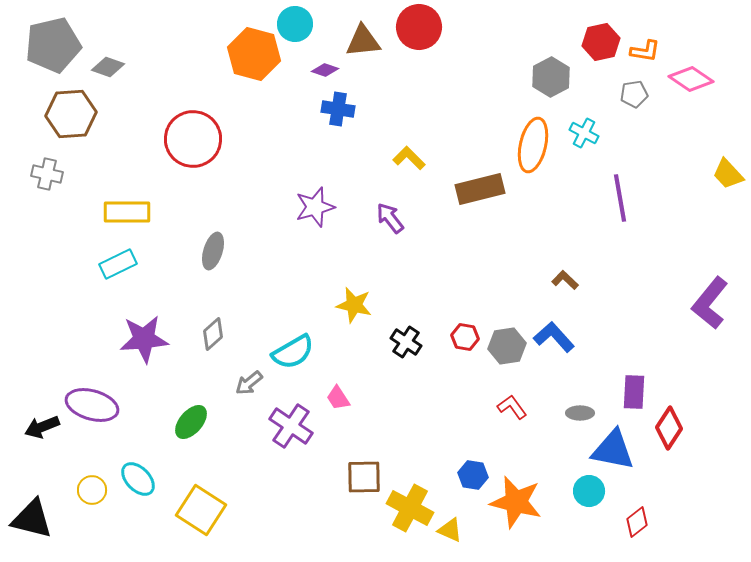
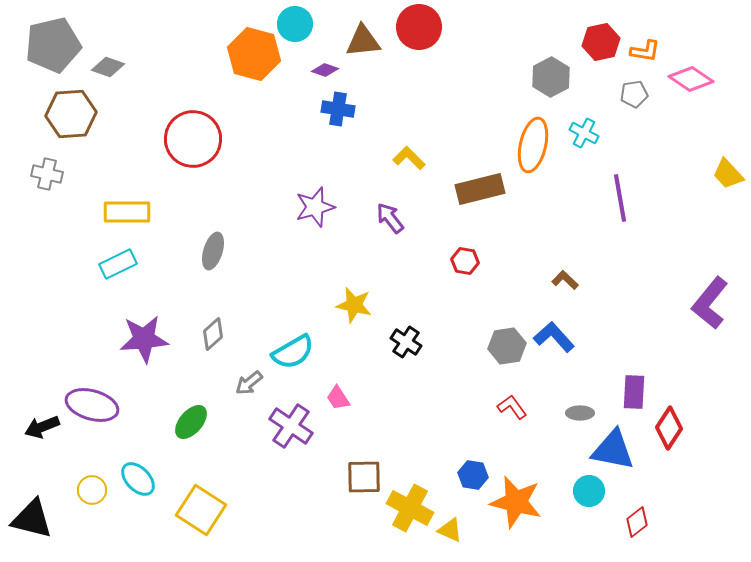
red hexagon at (465, 337): moved 76 px up
